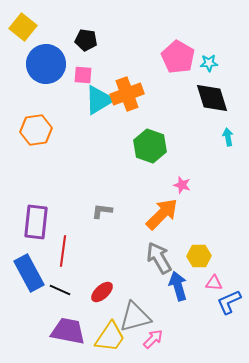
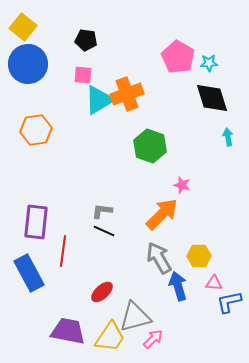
blue circle: moved 18 px left
black line: moved 44 px right, 59 px up
blue L-shape: rotated 12 degrees clockwise
